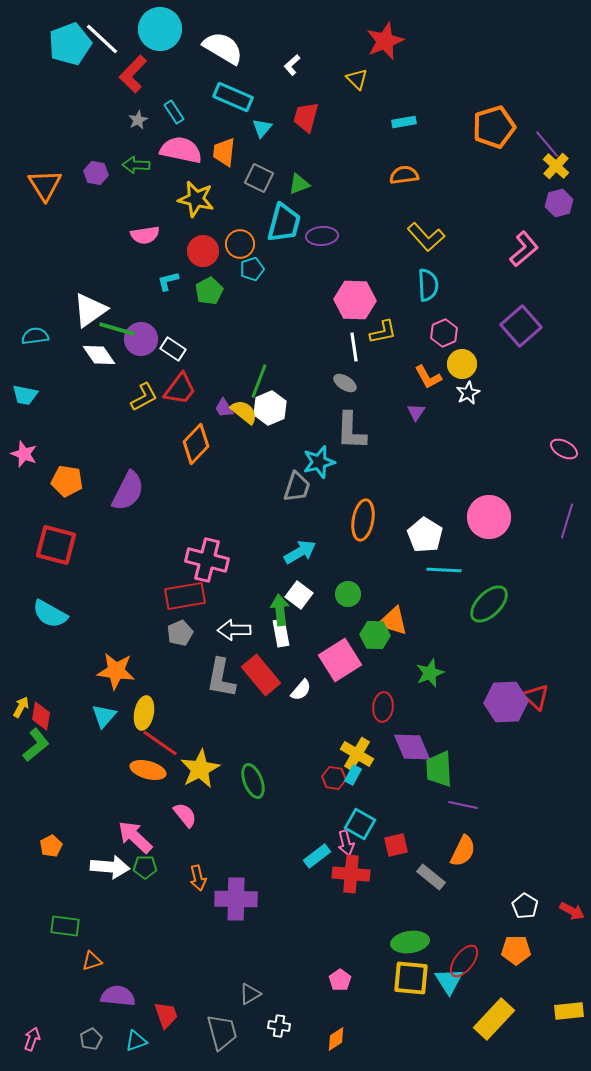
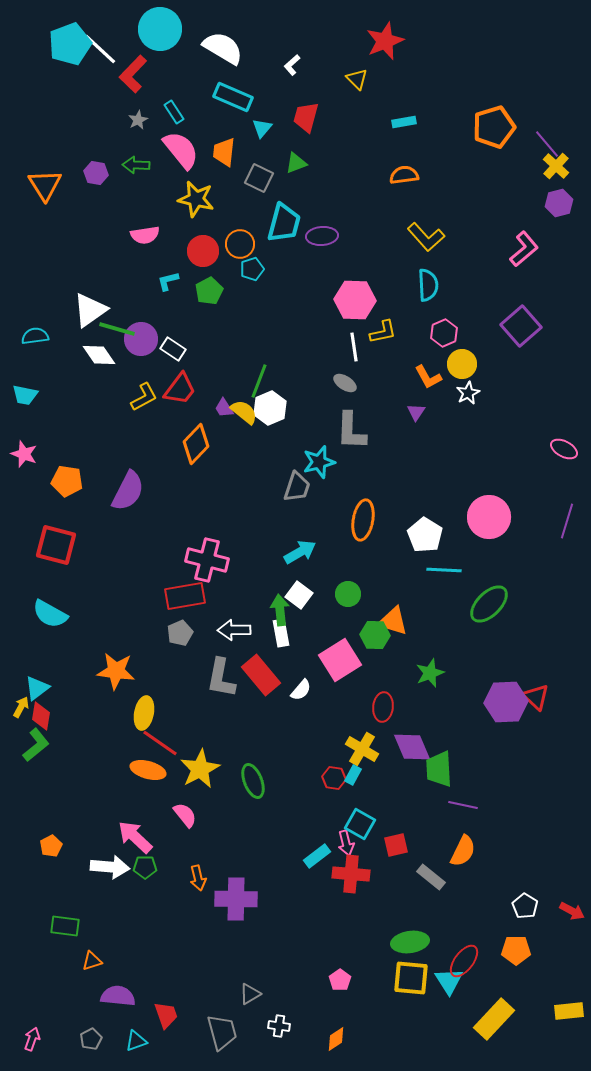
white line at (102, 39): moved 2 px left, 10 px down
pink semicircle at (181, 150): rotated 39 degrees clockwise
green triangle at (299, 184): moved 3 px left, 21 px up
cyan triangle at (104, 716): moved 67 px left, 28 px up; rotated 12 degrees clockwise
yellow cross at (357, 754): moved 5 px right, 5 px up
